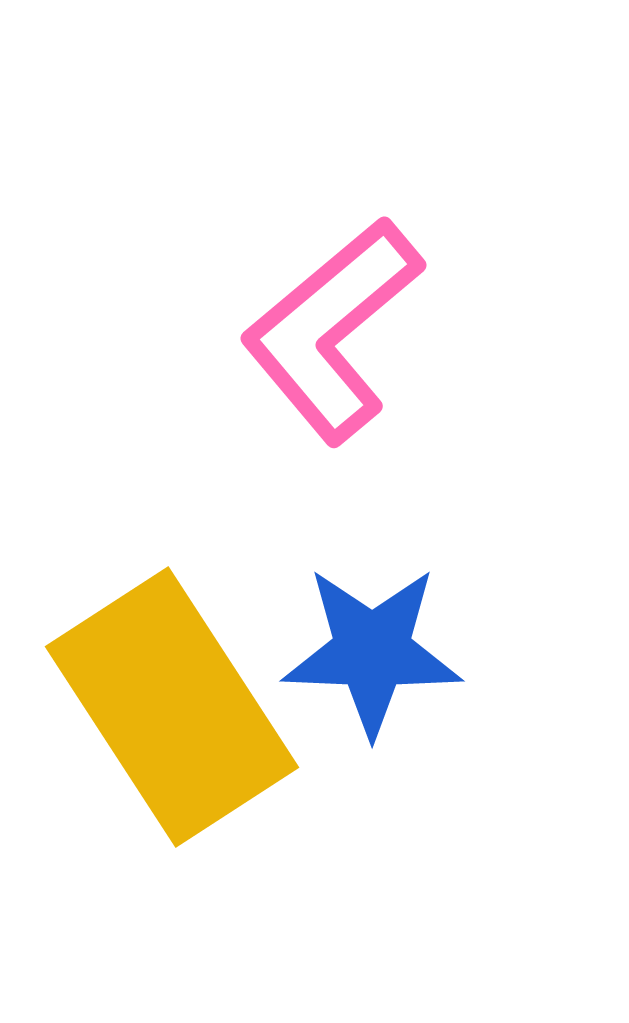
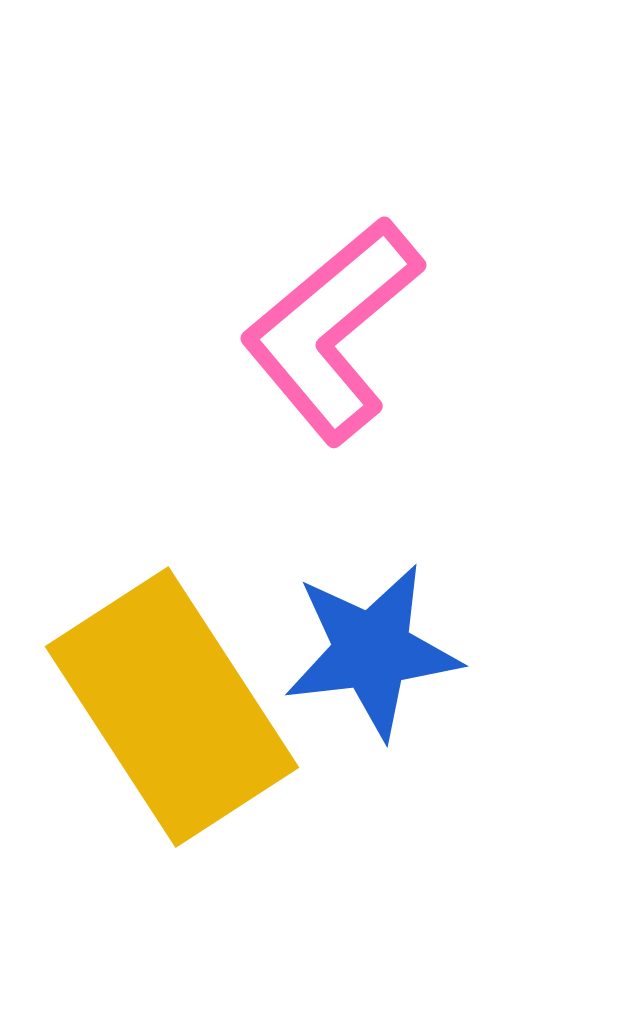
blue star: rotated 9 degrees counterclockwise
